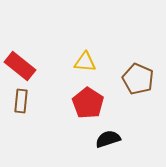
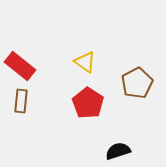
yellow triangle: rotated 30 degrees clockwise
brown pentagon: moved 1 px left, 4 px down; rotated 20 degrees clockwise
black semicircle: moved 10 px right, 12 px down
